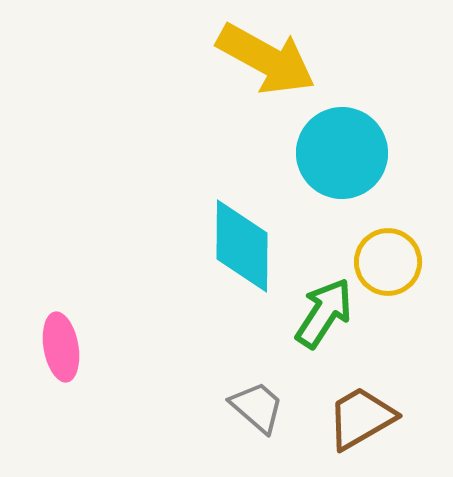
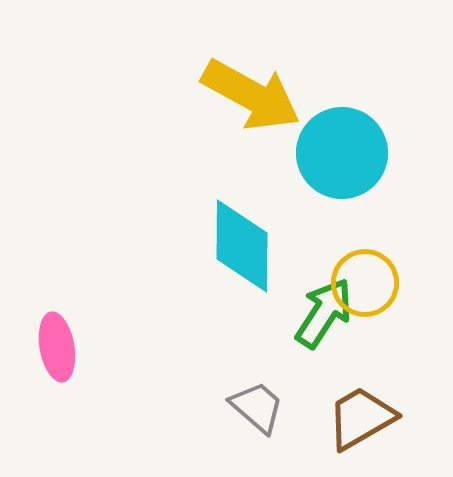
yellow arrow: moved 15 px left, 36 px down
yellow circle: moved 23 px left, 21 px down
pink ellipse: moved 4 px left
